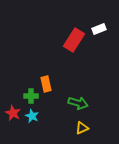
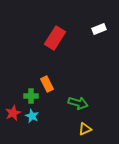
red rectangle: moved 19 px left, 2 px up
orange rectangle: moved 1 px right; rotated 14 degrees counterclockwise
red star: rotated 21 degrees clockwise
yellow triangle: moved 3 px right, 1 px down
